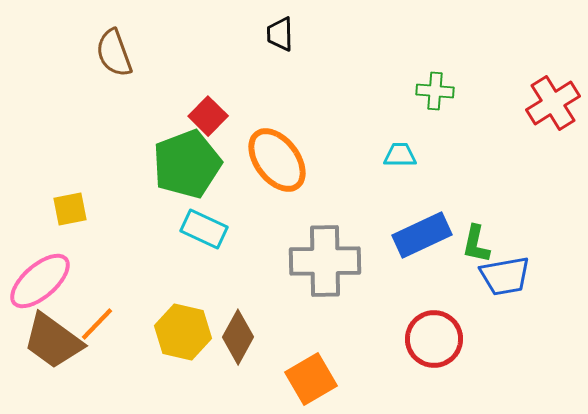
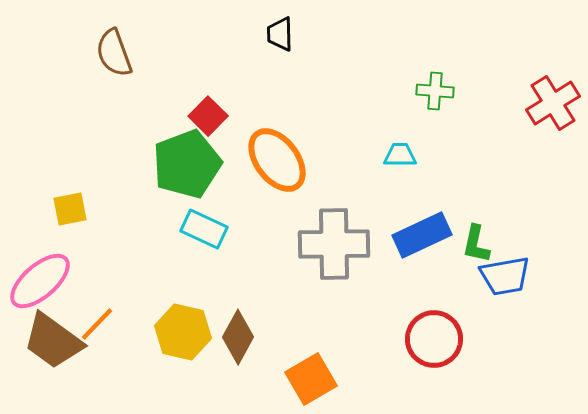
gray cross: moved 9 px right, 17 px up
